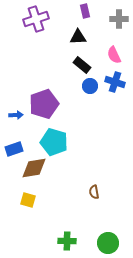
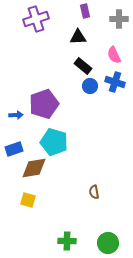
black rectangle: moved 1 px right, 1 px down
